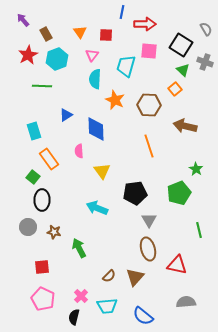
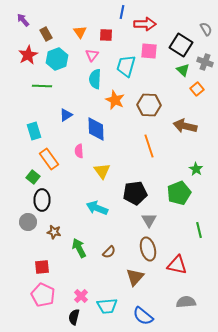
orange square at (175, 89): moved 22 px right
gray circle at (28, 227): moved 5 px up
brown semicircle at (109, 276): moved 24 px up
pink pentagon at (43, 299): moved 4 px up
